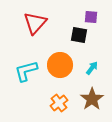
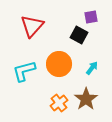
purple square: rotated 16 degrees counterclockwise
red triangle: moved 3 px left, 3 px down
black square: rotated 18 degrees clockwise
orange circle: moved 1 px left, 1 px up
cyan L-shape: moved 2 px left
brown star: moved 6 px left
